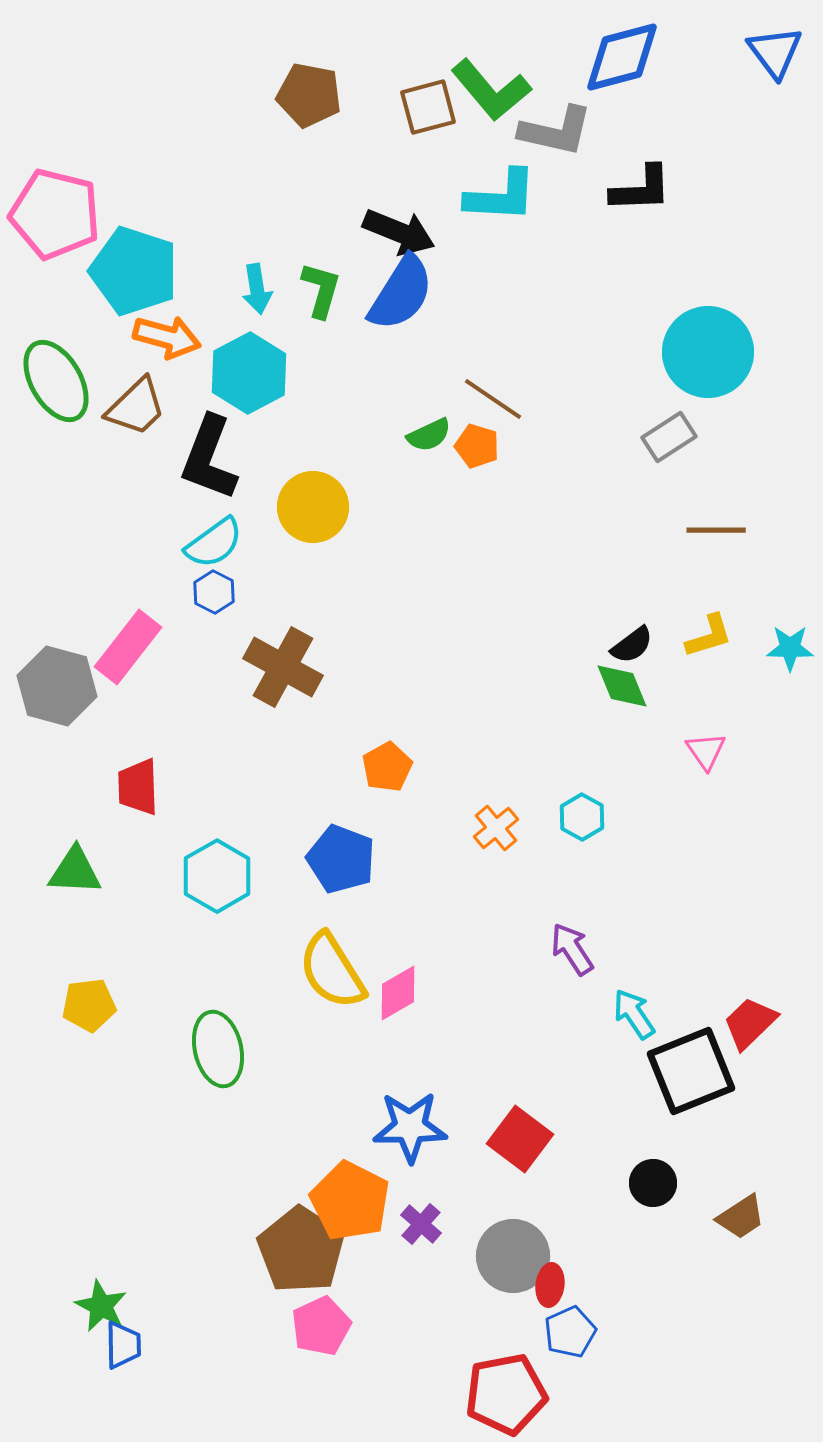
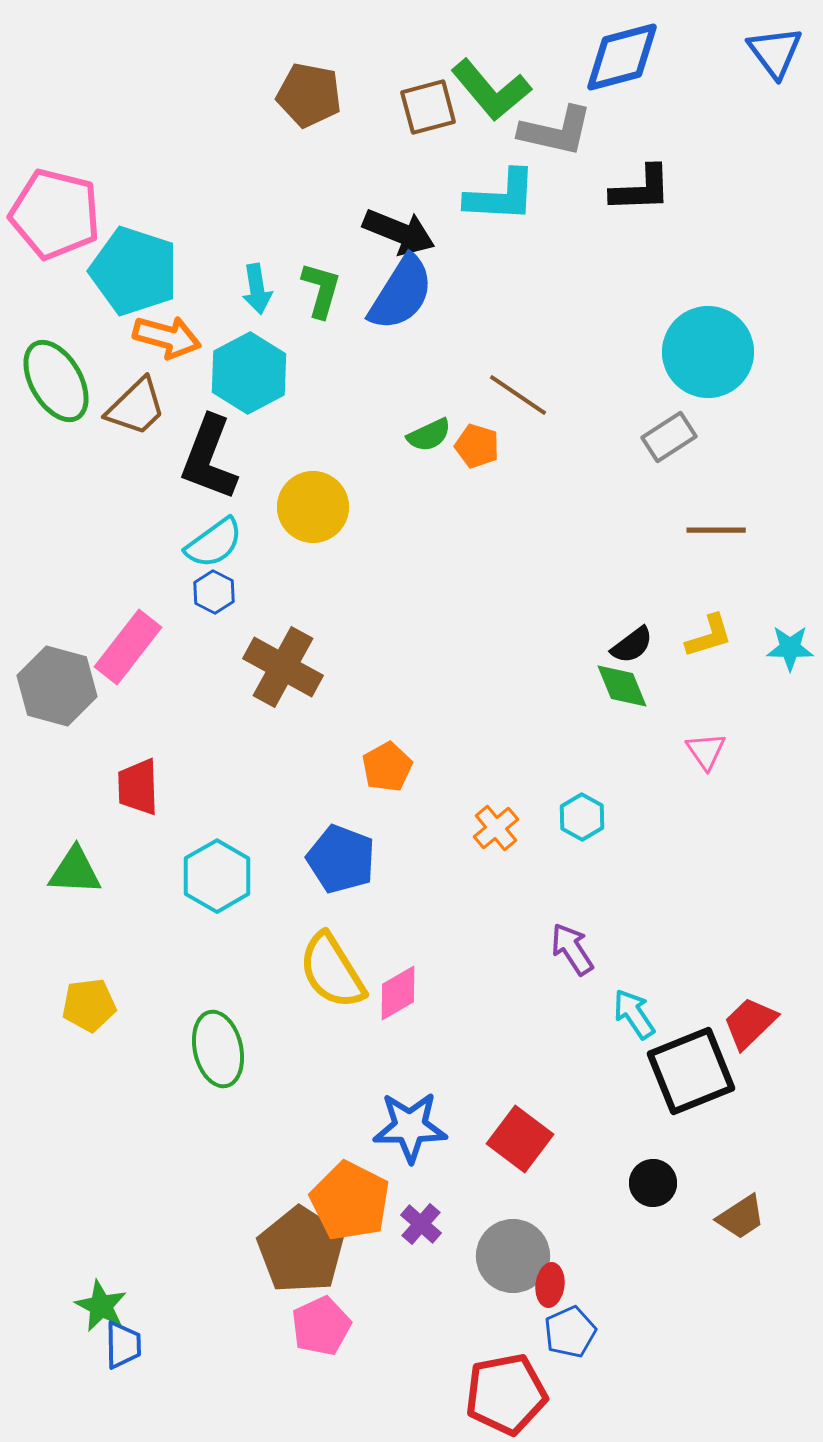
brown line at (493, 399): moved 25 px right, 4 px up
